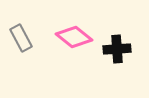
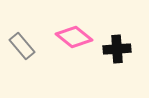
gray rectangle: moved 1 px right, 8 px down; rotated 12 degrees counterclockwise
